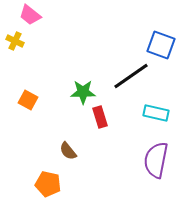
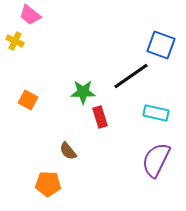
purple semicircle: rotated 15 degrees clockwise
orange pentagon: rotated 10 degrees counterclockwise
